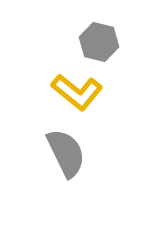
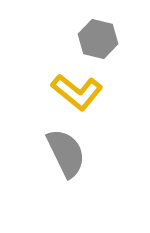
gray hexagon: moved 1 px left, 3 px up
